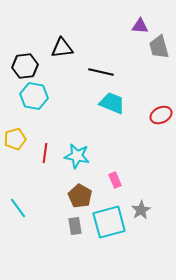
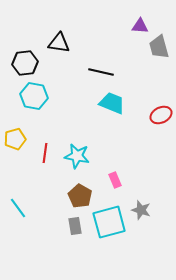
black triangle: moved 3 px left, 5 px up; rotated 15 degrees clockwise
black hexagon: moved 3 px up
gray star: rotated 24 degrees counterclockwise
